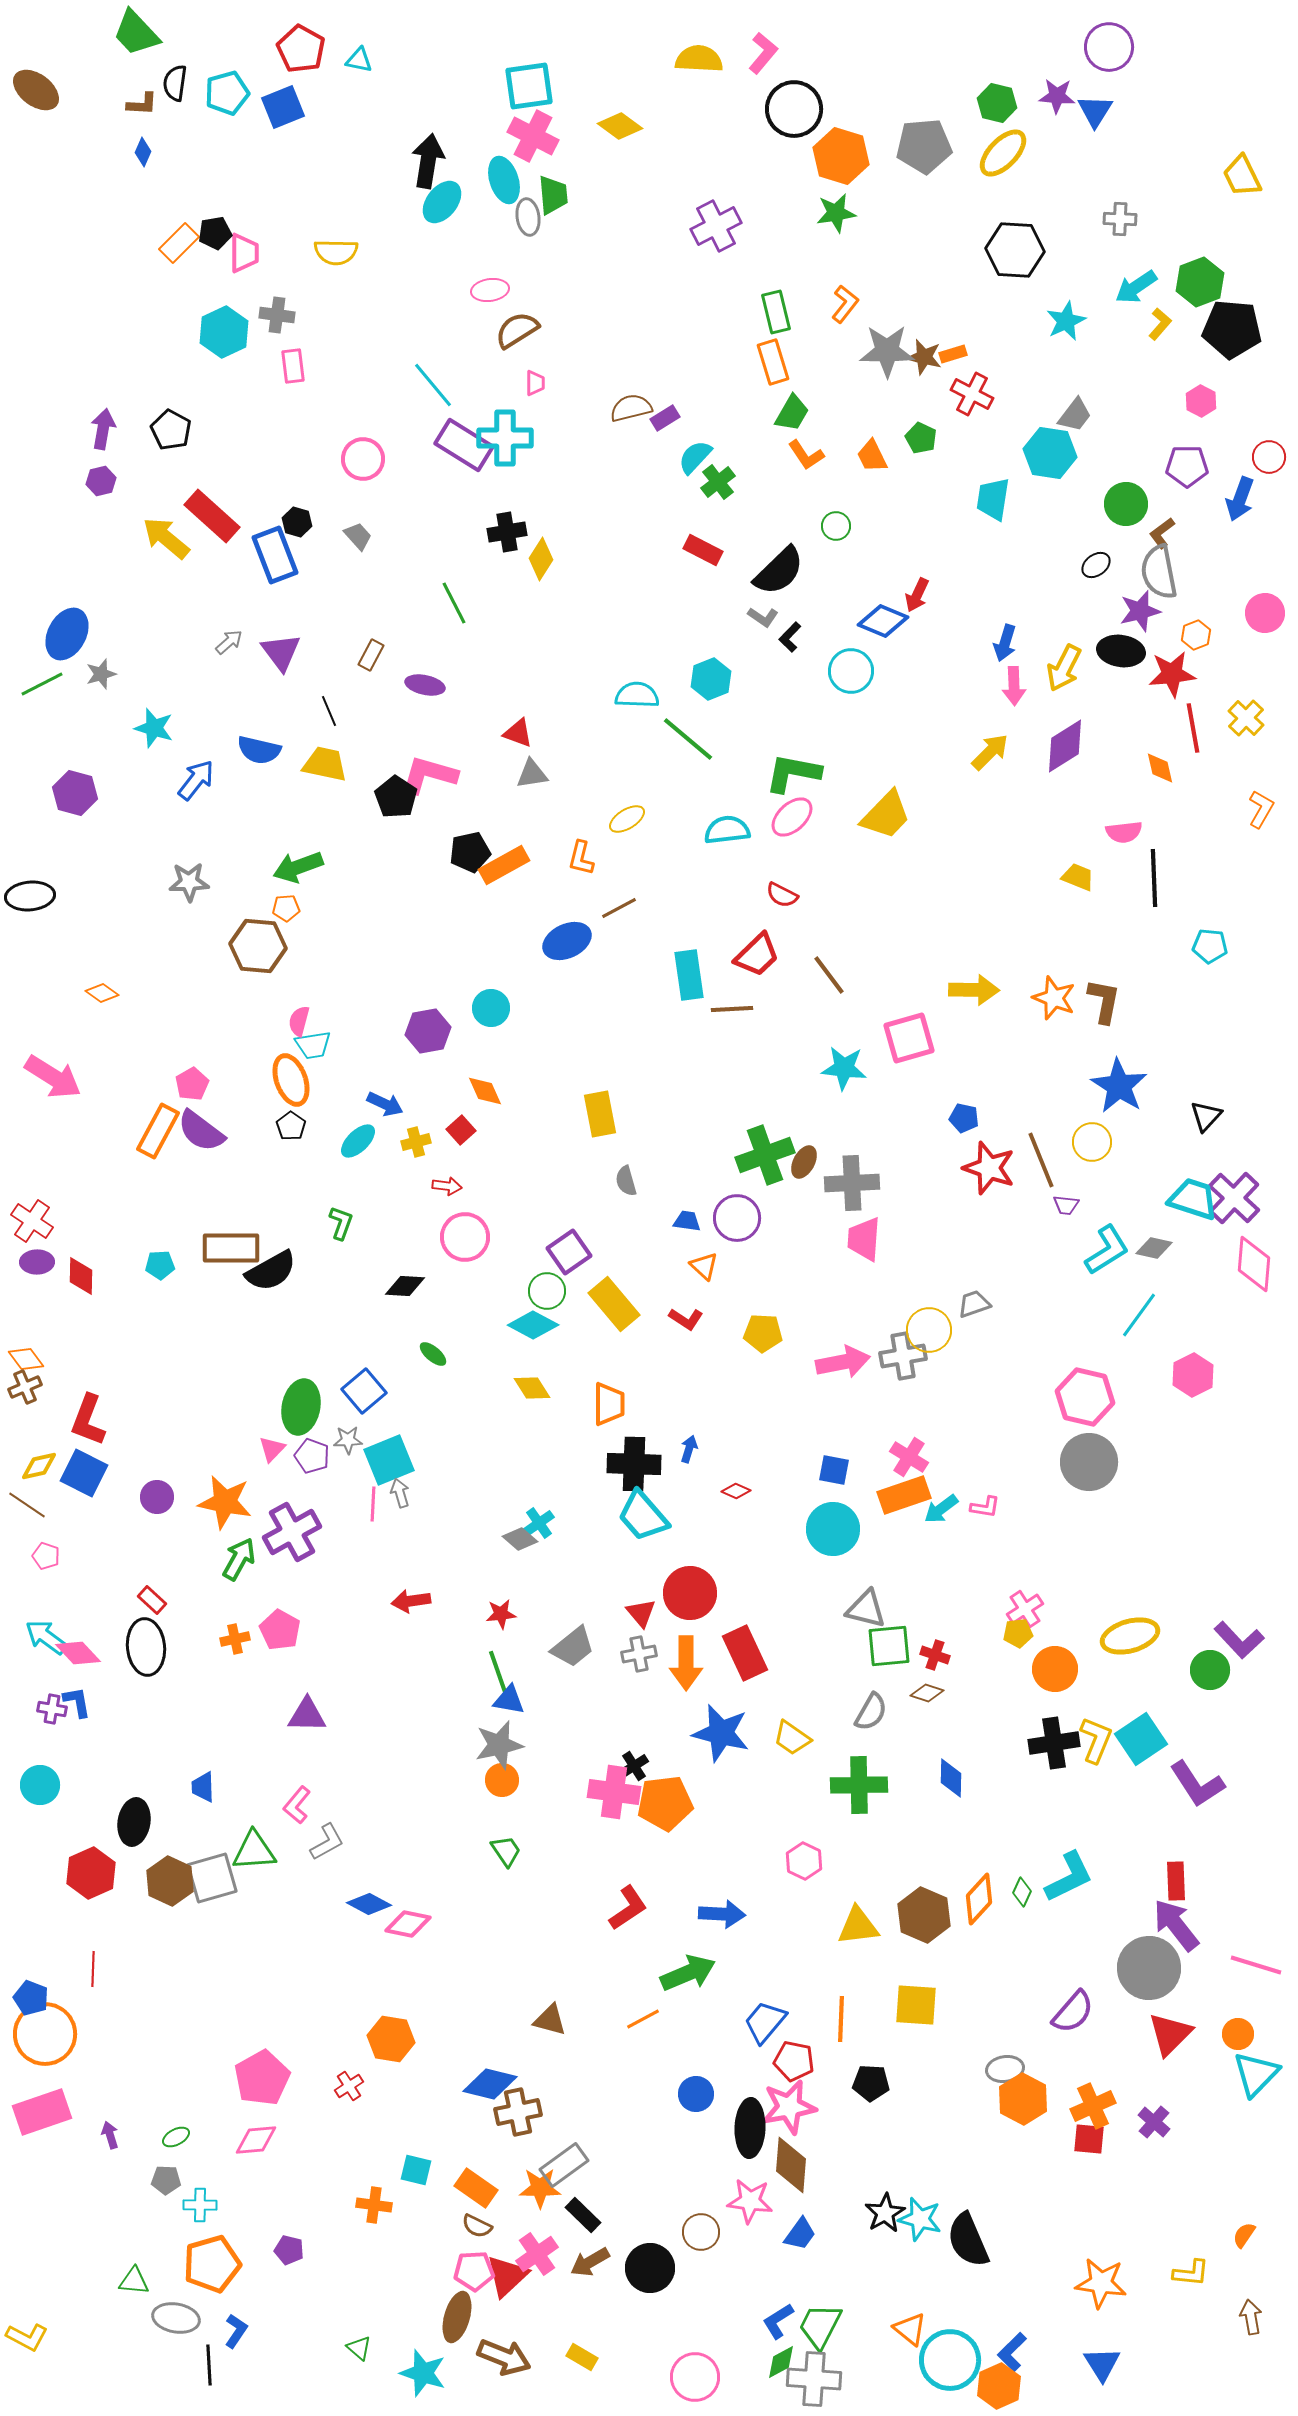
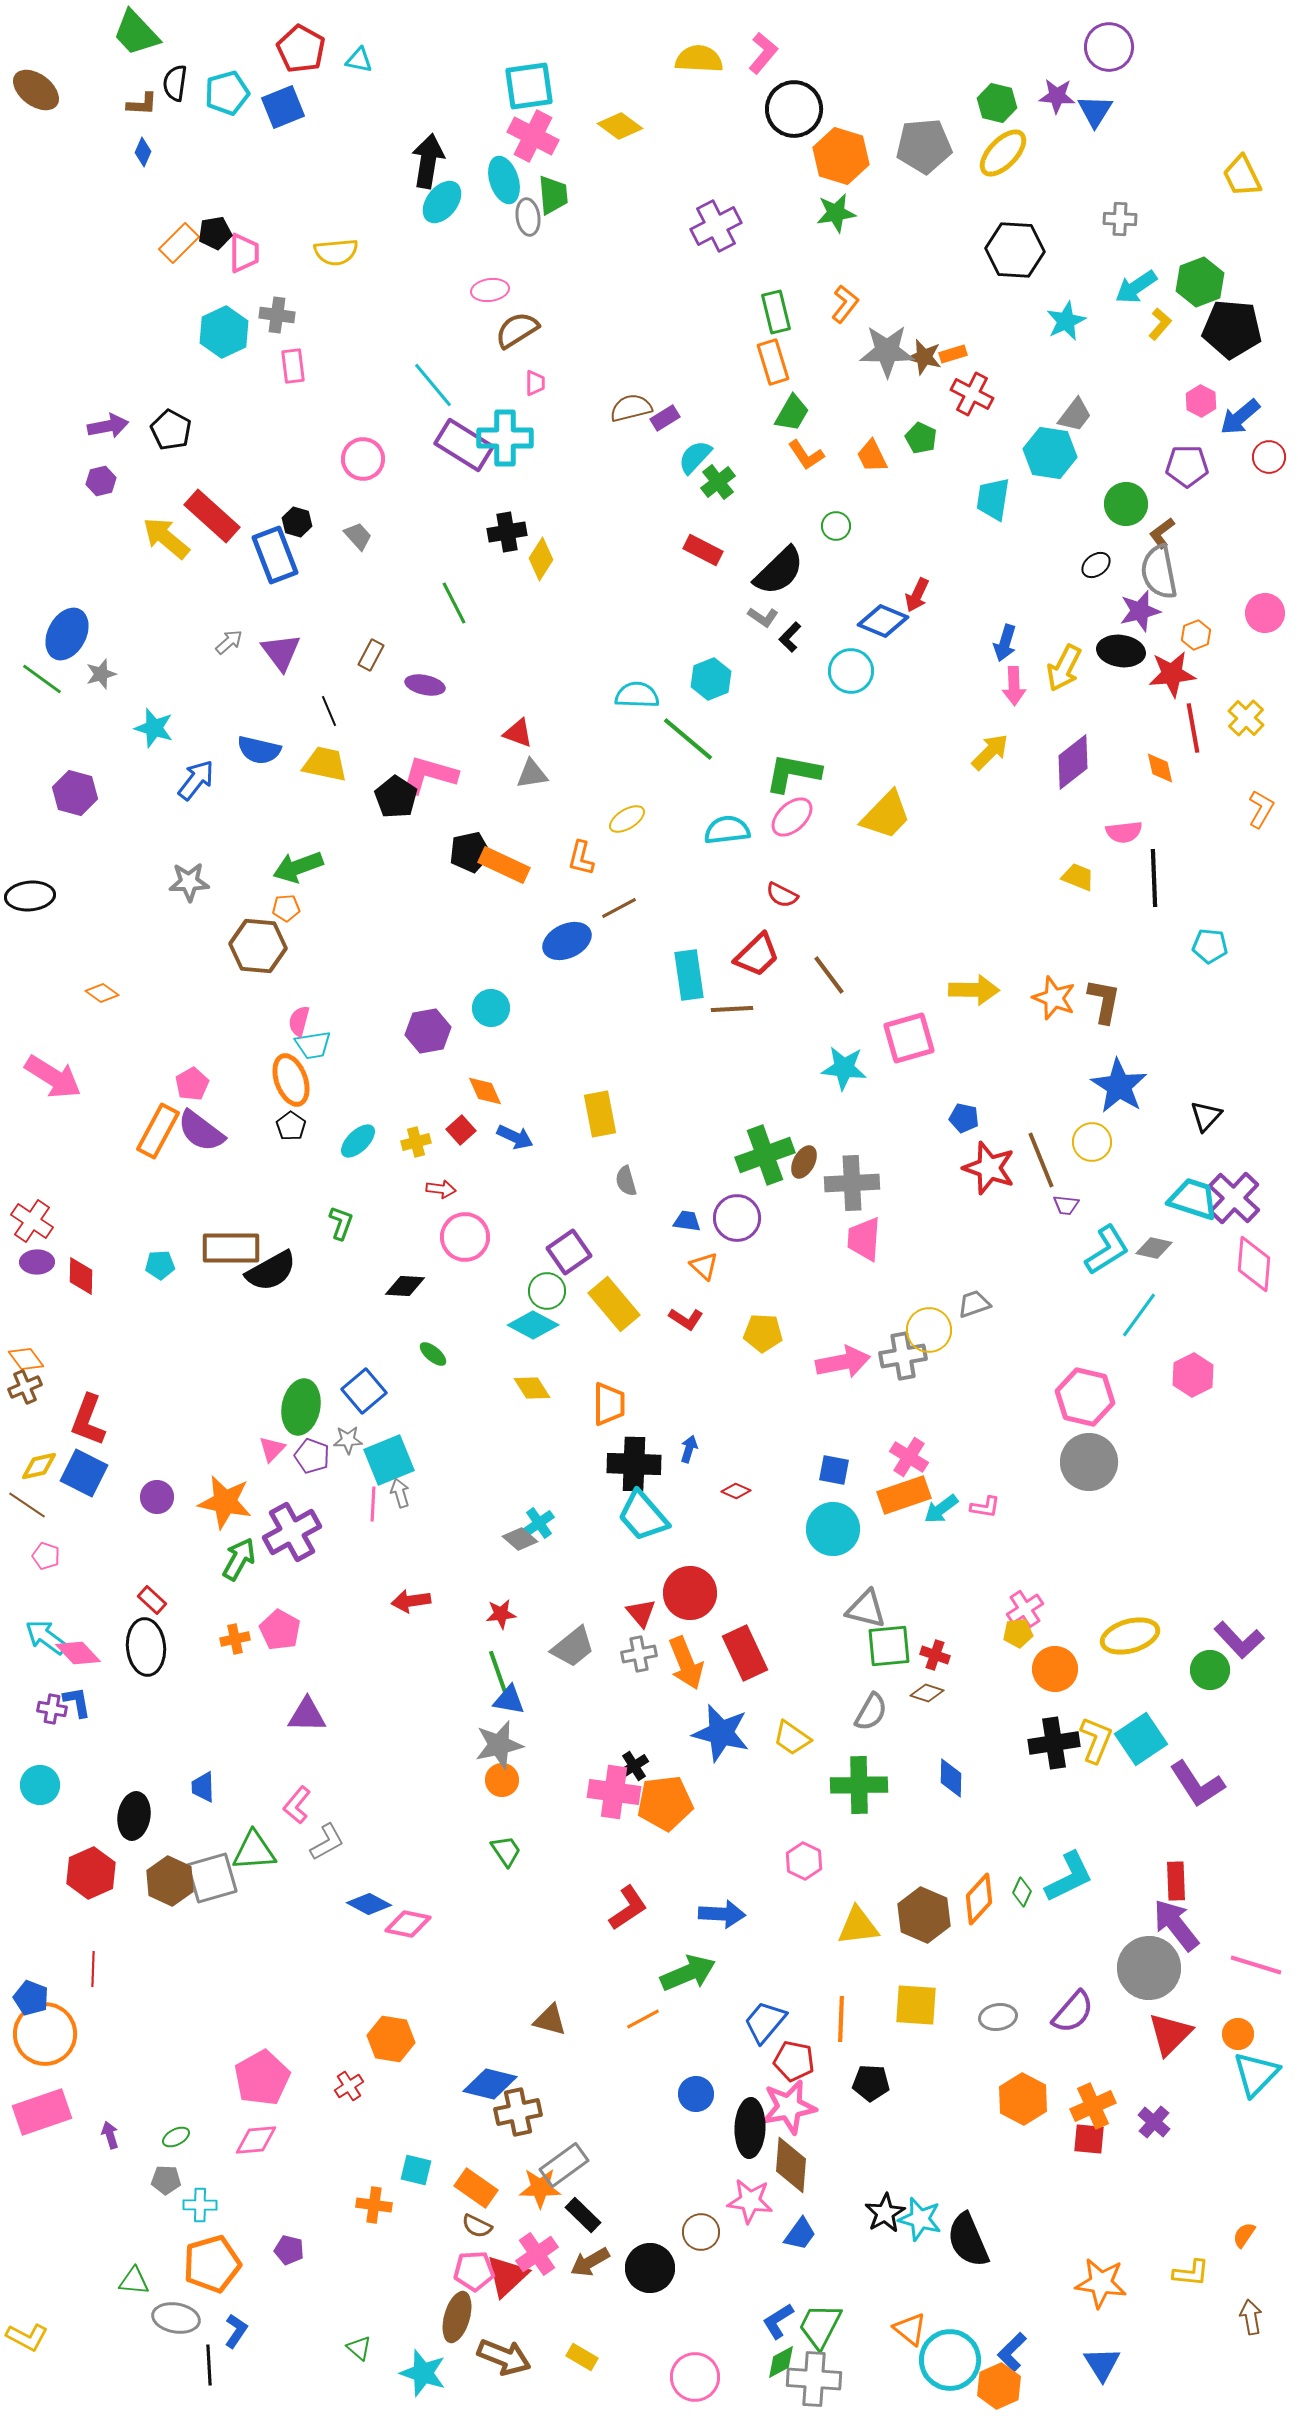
yellow semicircle at (336, 252): rotated 6 degrees counterclockwise
purple arrow at (103, 429): moved 5 px right, 3 px up; rotated 69 degrees clockwise
blue arrow at (1240, 499): moved 82 px up; rotated 30 degrees clockwise
green line at (42, 684): moved 5 px up; rotated 63 degrees clockwise
purple diamond at (1065, 746): moved 8 px right, 16 px down; rotated 6 degrees counterclockwise
orange rectangle at (504, 865): rotated 54 degrees clockwise
blue arrow at (385, 1104): moved 130 px right, 33 px down
red arrow at (447, 1186): moved 6 px left, 3 px down
orange arrow at (686, 1663): rotated 22 degrees counterclockwise
black ellipse at (134, 1822): moved 6 px up
gray ellipse at (1005, 2069): moved 7 px left, 52 px up
